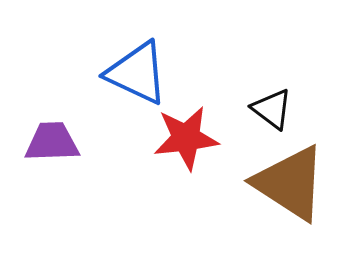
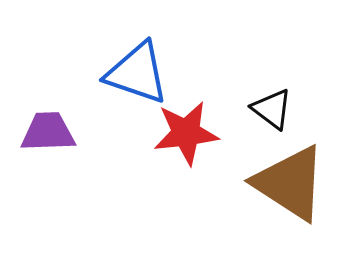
blue triangle: rotated 6 degrees counterclockwise
red star: moved 5 px up
purple trapezoid: moved 4 px left, 10 px up
